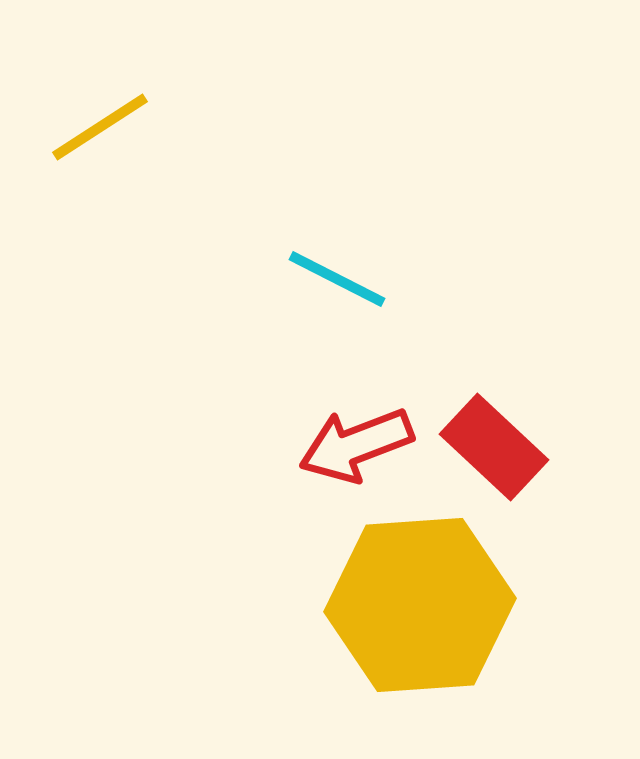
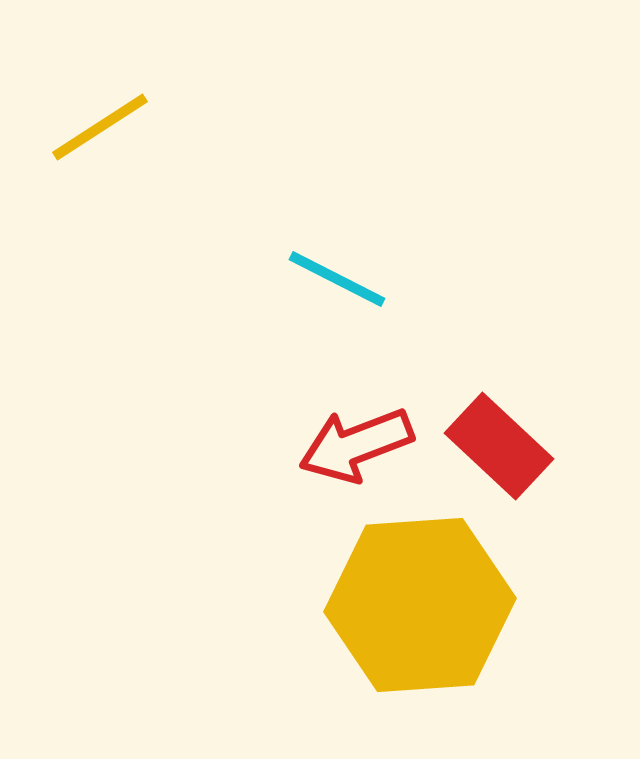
red rectangle: moved 5 px right, 1 px up
